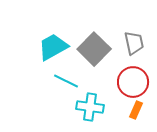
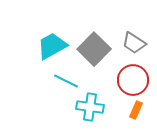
gray trapezoid: rotated 135 degrees clockwise
cyan trapezoid: moved 1 px left, 1 px up
red circle: moved 2 px up
